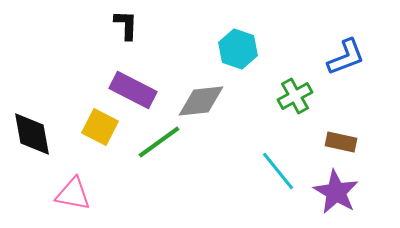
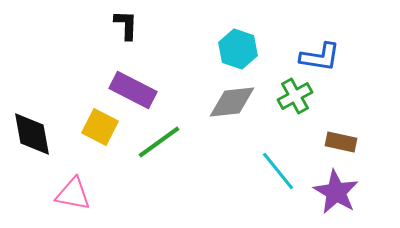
blue L-shape: moved 26 px left; rotated 30 degrees clockwise
gray diamond: moved 31 px right, 1 px down
